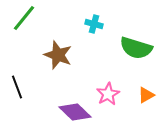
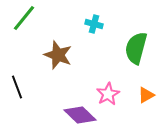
green semicircle: rotated 88 degrees clockwise
purple diamond: moved 5 px right, 3 px down
